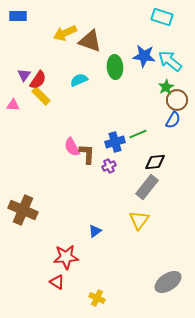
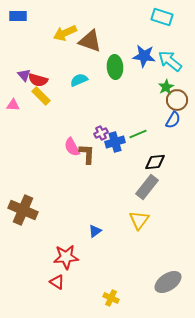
purple triangle: rotated 16 degrees counterclockwise
red semicircle: rotated 72 degrees clockwise
purple cross: moved 8 px left, 33 px up
yellow cross: moved 14 px right
